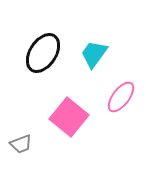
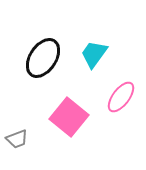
black ellipse: moved 5 px down
gray trapezoid: moved 4 px left, 5 px up
